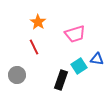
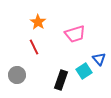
blue triangle: moved 2 px right; rotated 40 degrees clockwise
cyan square: moved 5 px right, 5 px down
